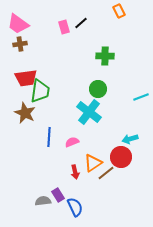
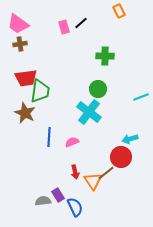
orange triangle: moved 18 px down; rotated 30 degrees counterclockwise
